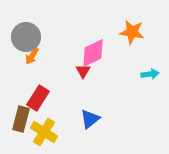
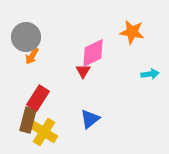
brown rectangle: moved 7 px right, 1 px down
